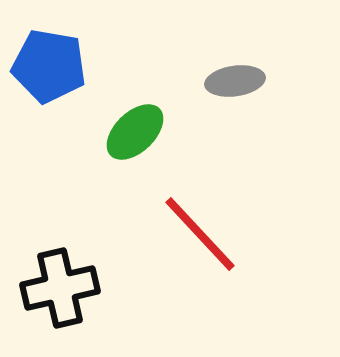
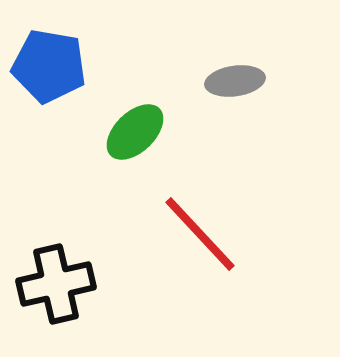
black cross: moved 4 px left, 4 px up
